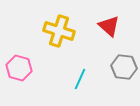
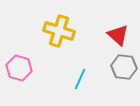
red triangle: moved 9 px right, 9 px down
